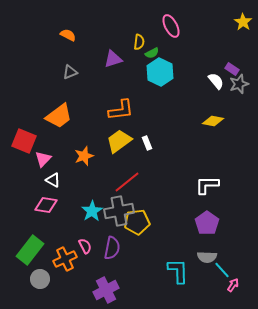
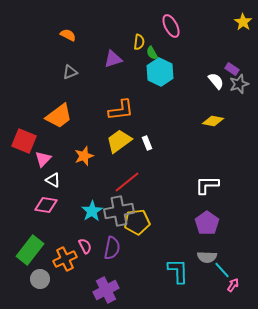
green semicircle: rotated 88 degrees clockwise
